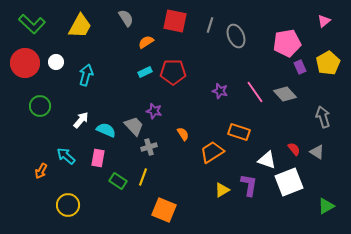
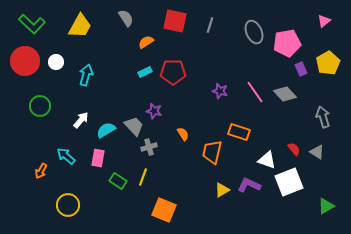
gray ellipse at (236, 36): moved 18 px right, 4 px up
red circle at (25, 63): moved 2 px up
purple rectangle at (300, 67): moved 1 px right, 2 px down
cyan semicircle at (106, 130): rotated 54 degrees counterclockwise
orange trapezoid at (212, 152): rotated 45 degrees counterclockwise
purple L-shape at (249, 185): rotated 75 degrees counterclockwise
